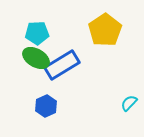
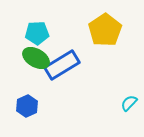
blue hexagon: moved 19 px left
